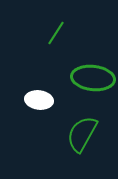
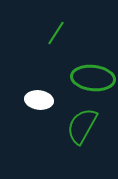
green semicircle: moved 8 px up
